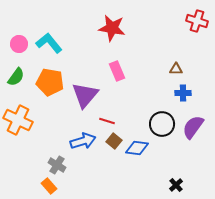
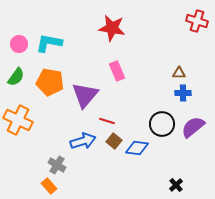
cyan L-shape: rotated 40 degrees counterclockwise
brown triangle: moved 3 px right, 4 px down
purple semicircle: rotated 15 degrees clockwise
